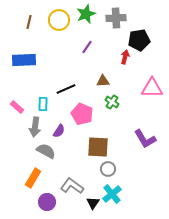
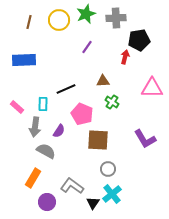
brown square: moved 7 px up
